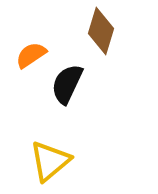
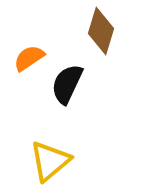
orange semicircle: moved 2 px left, 3 px down
